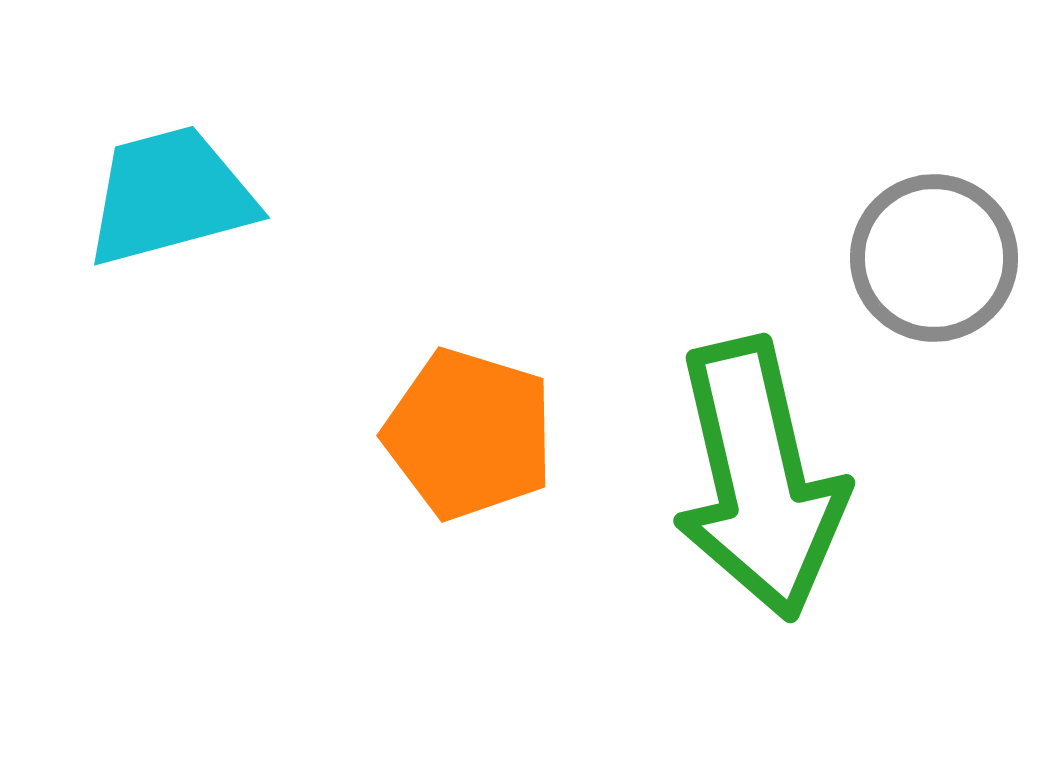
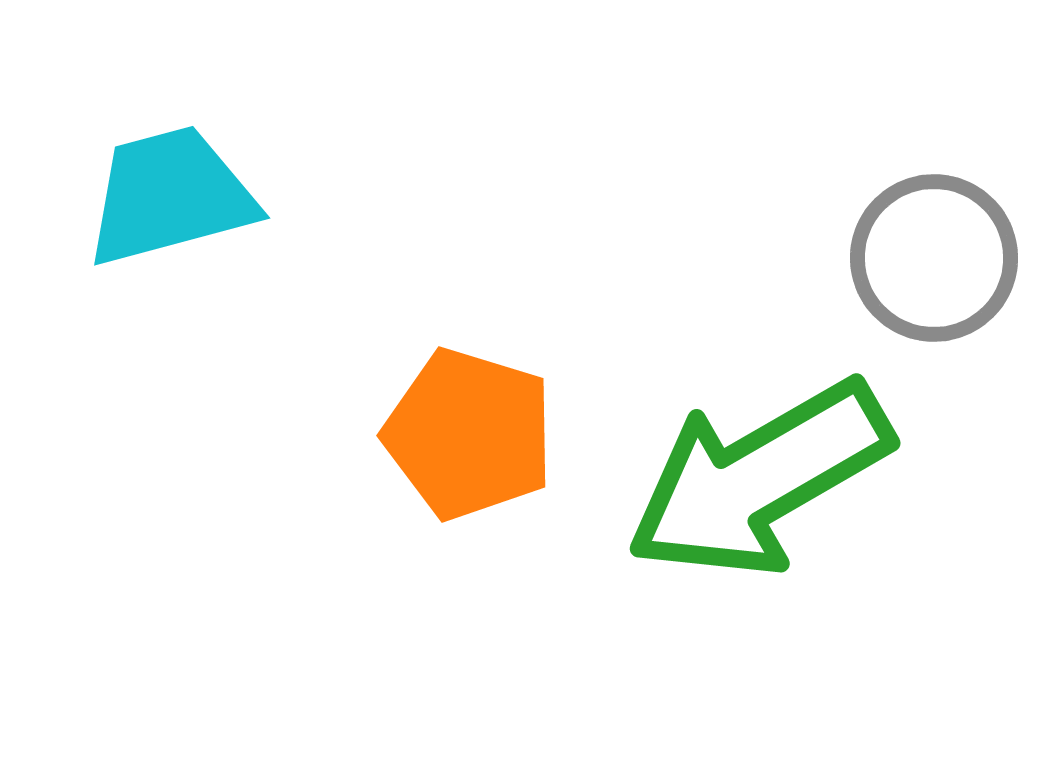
green arrow: rotated 73 degrees clockwise
